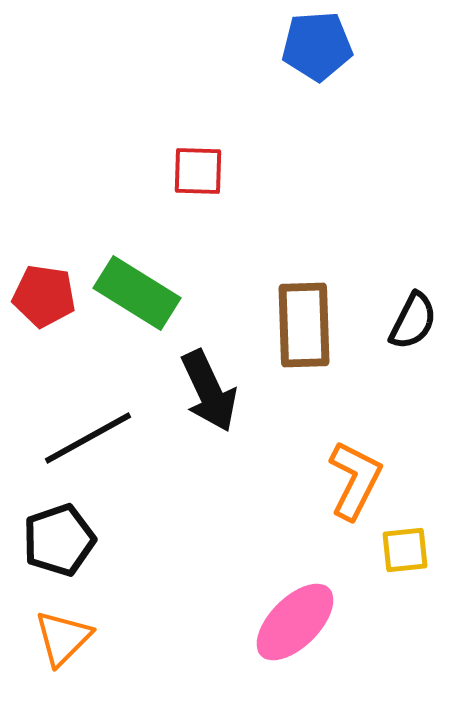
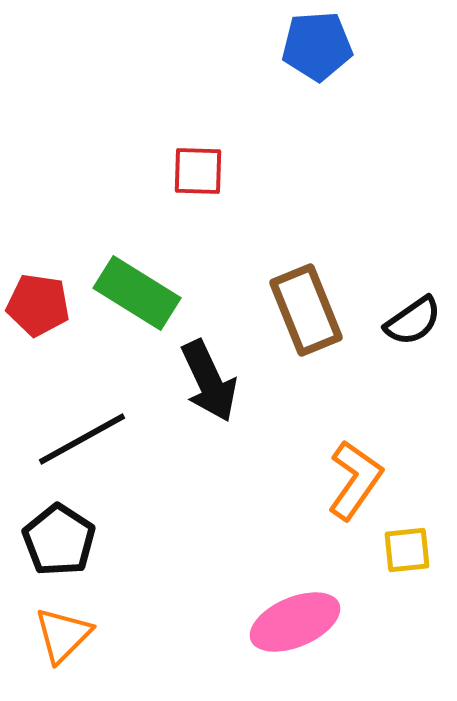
red pentagon: moved 6 px left, 9 px down
black semicircle: rotated 28 degrees clockwise
brown rectangle: moved 2 px right, 15 px up; rotated 20 degrees counterclockwise
black arrow: moved 10 px up
black line: moved 6 px left, 1 px down
orange L-shape: rotated 8 degrees clockwise
black pentagon: rotated 20 degrees counterclockwise
yellow square: moved 2 px right
pink ellipse: rotated 22 degrees clockwise
orange triangle: moved 3 px up
